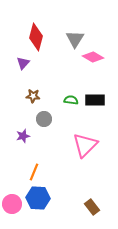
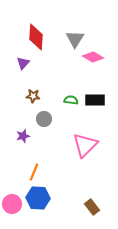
red diamond: rotated 12 degrees counterclockwise
